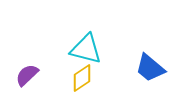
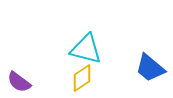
purple semicircle: moved 8 px left, 7 px down; rotated 100 degrees counterclockwise
